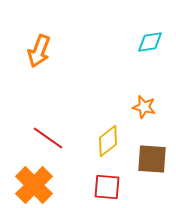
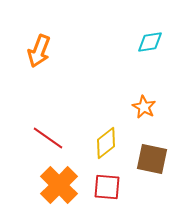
orange star: rotated 15 degrees clockwise
yellow diamond: moved 2 px left, 2 px down
brown square: rotated 8 degrees clockwise
orange cross: moved 25 px right
